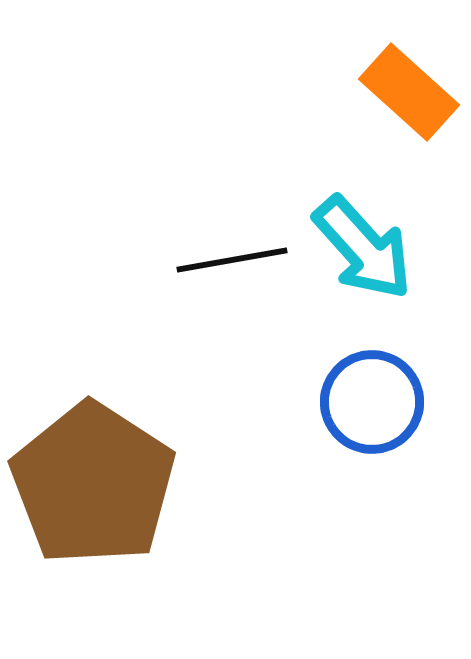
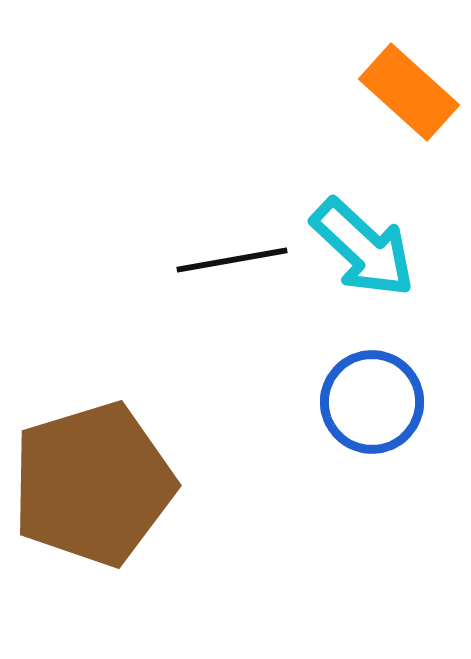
cyan arrow: rotated 5 degrees counterclockwise
brown pentagon: rotated 22 degrees clockwise
